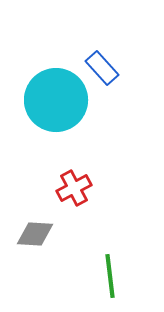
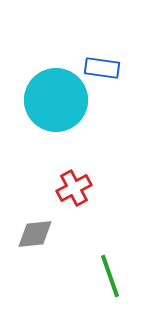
blue rectangle: rotated 40 degrees counterclockwise
gray diamond: rotated 9 degrees counterclockwise
green line: rotated 12 degrees counterclockwise
